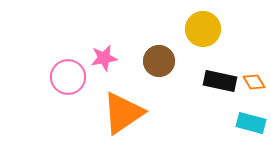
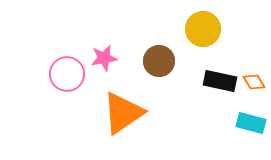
pink circle: moved 1 px left, 3 px up
